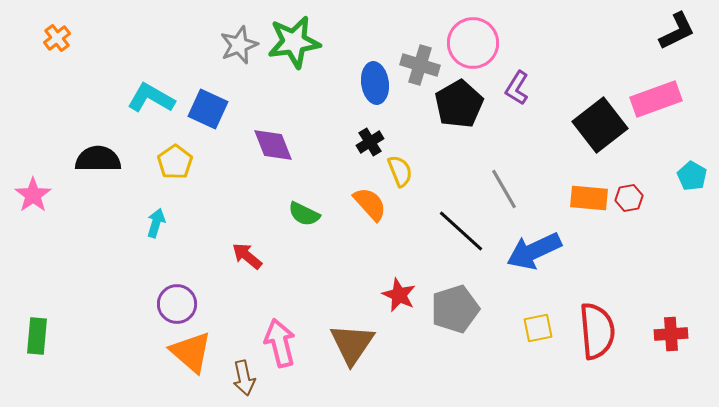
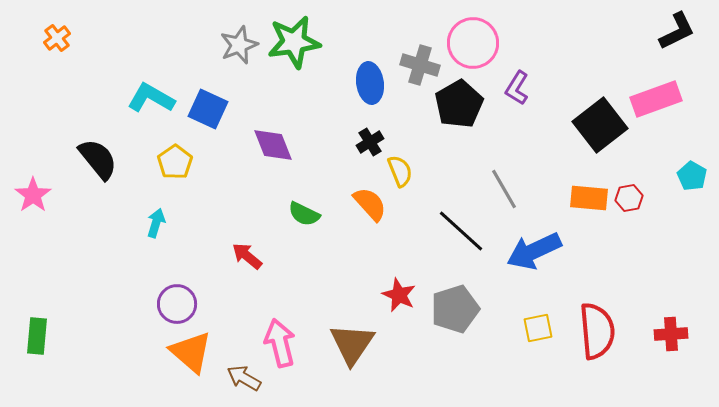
blue ellipse: moved 5 px left
black semicircle: rotated 51 degrees clockwise
brown arrow: rotated 132 degrees clockwise
